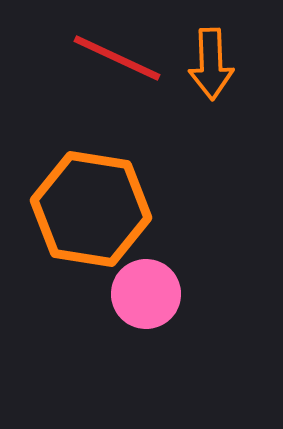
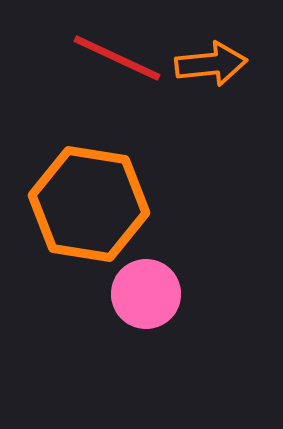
orange arrow: rotated 94 degrees counterclockwise
orange hexagon: moved 2 px left, 5 px up
